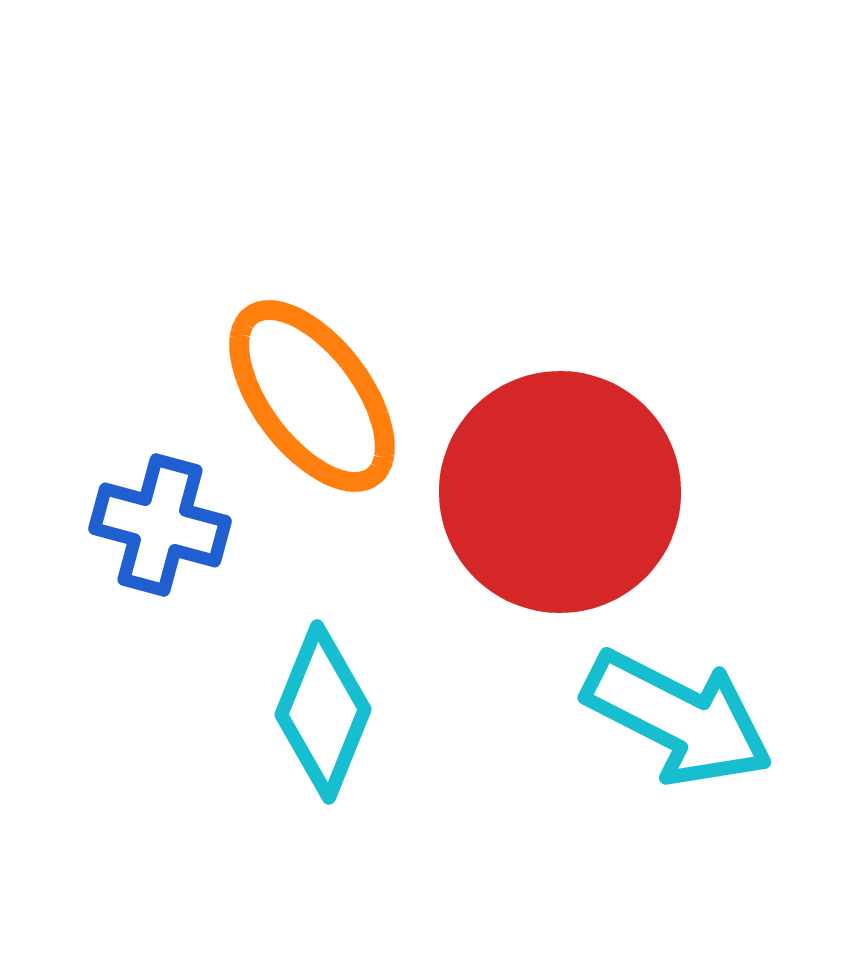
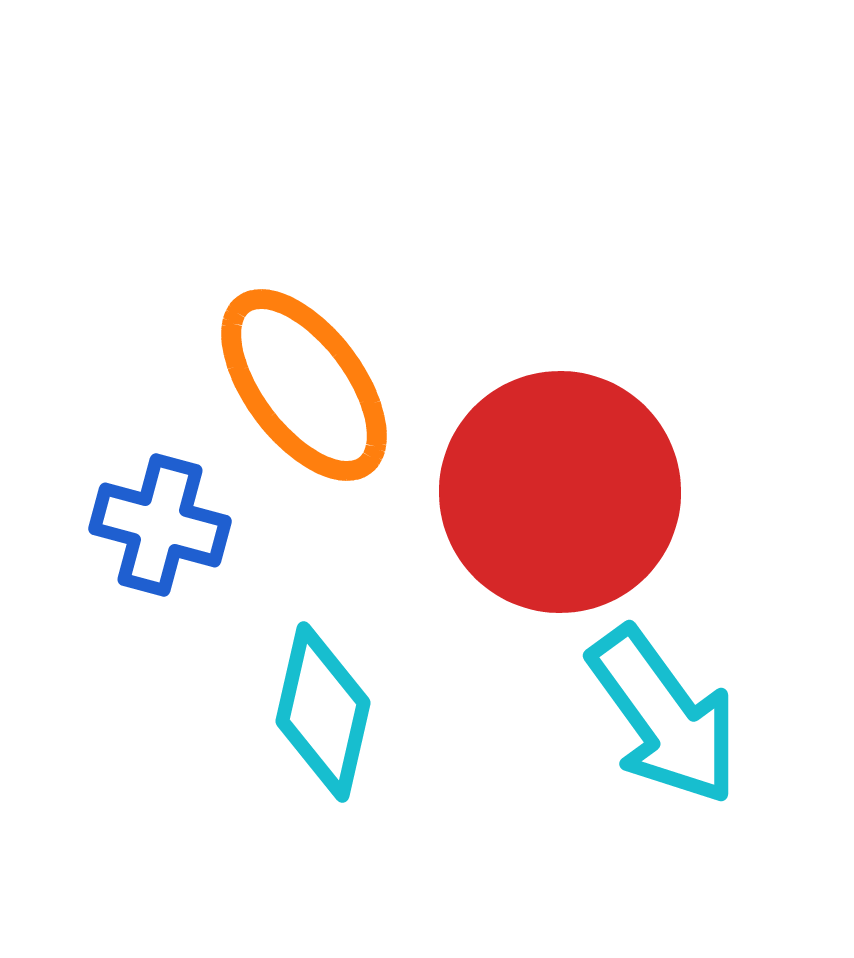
orange ellipse: moved 8 px left, 11 px up
cyan diamond: rotated 9 degrees counterclockwise
cyan arrow: moved 14 px left, 2 px up; rotated 27 degrees clockwise
